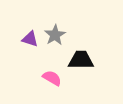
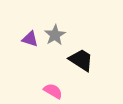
black trapezoid: rotated 32 degrees clockwise
pink semicircle: moved 1 px right, 13 px down
